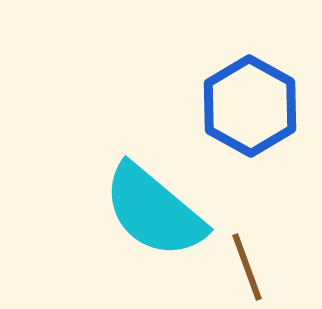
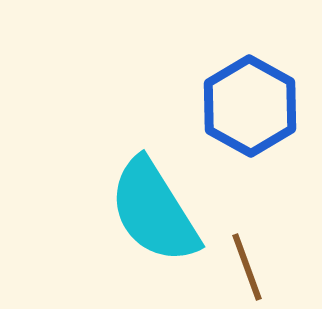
cyan semicircle: rotated 18 degrees clockwise
